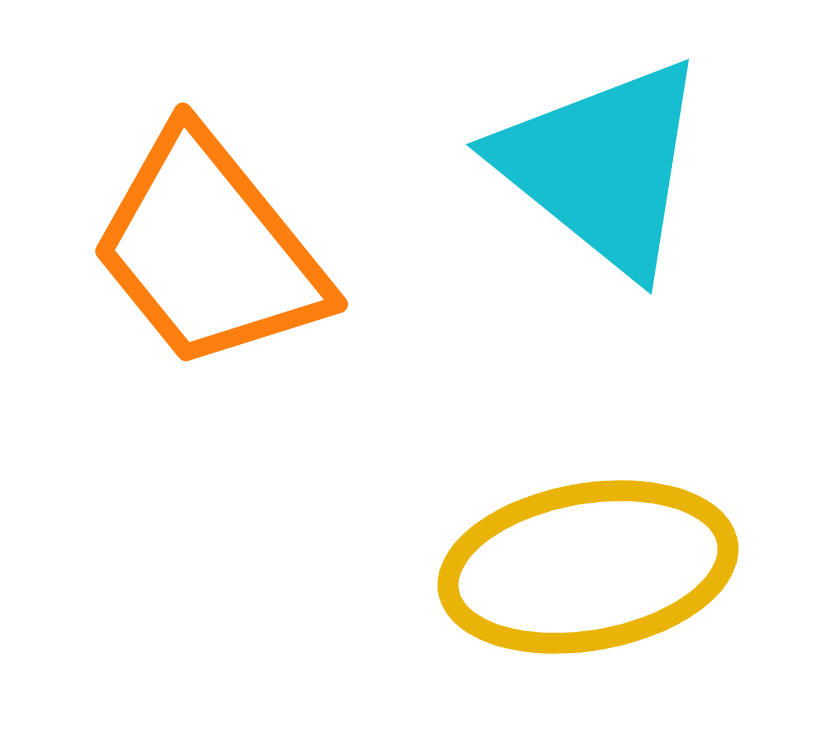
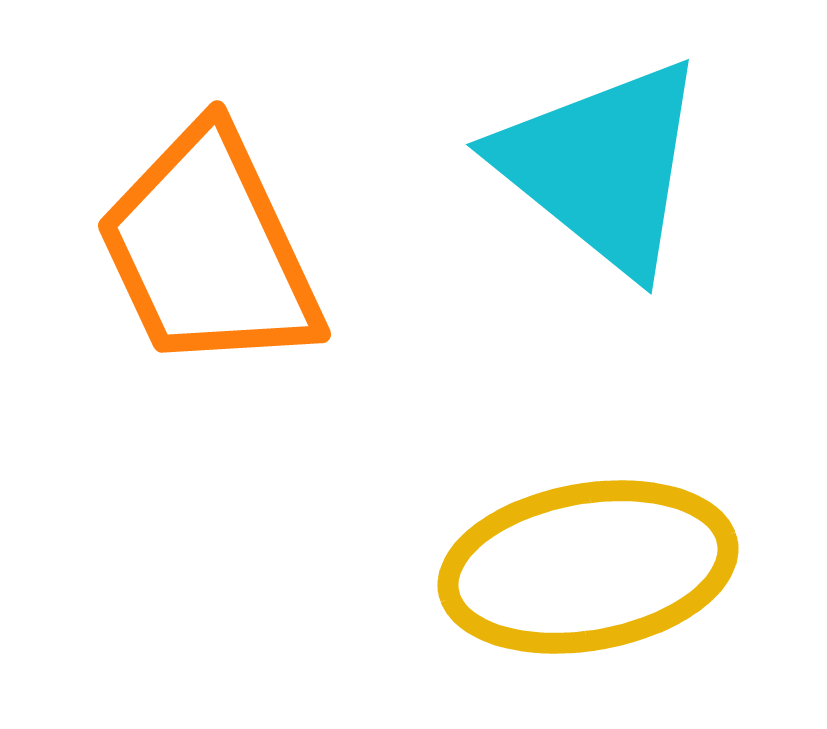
orange trapezoid: rotated 14 degrees clockwise
